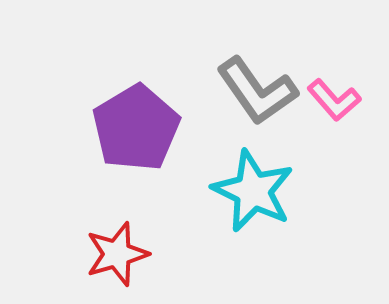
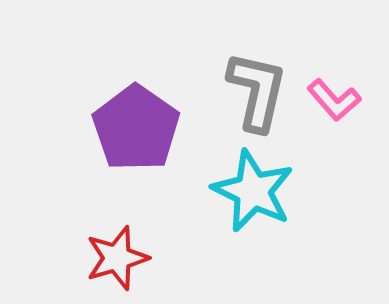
gray L-shape: rotated 132 degrees counterclockwise
purple pentagon: rotated 6 degrees counterclockwise
red star: moved 4 px down
